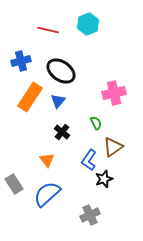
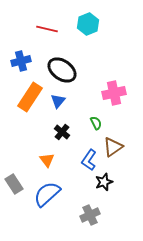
red line: moved 1 px left, 1 px up
black ellipse: moved 1 px right, 1 px up
black star: moved 3 px down
